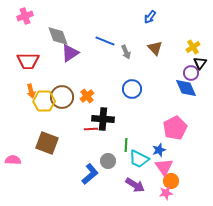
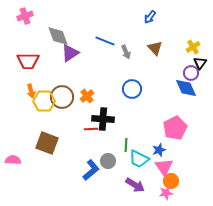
blue L-shape: moved 1 px right, 4 px up
